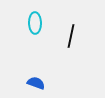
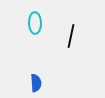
blue semicircle: rotated 66 degrees clockwise
